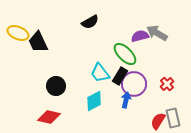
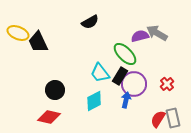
black circle: moved 1 px left, 4 px down
red semicircle: moved 2 px up
